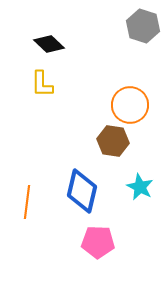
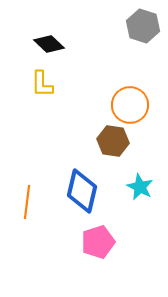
pink pentagon: rotated 20 degrees counterclockwise
